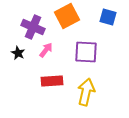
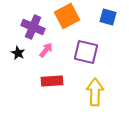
purple square: rotated 10 degrees clockwise
yellow arrow: moved 9 px right; rotated 12 degrees counterclockwise
